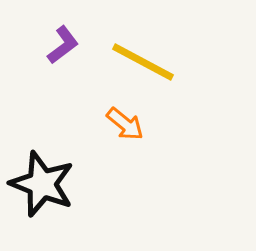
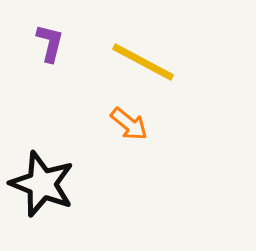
purple L-shape: moved 13 px left, 2 px up; rotated 39 degrees counterclockwise
orange arrow: moved 4 px right
